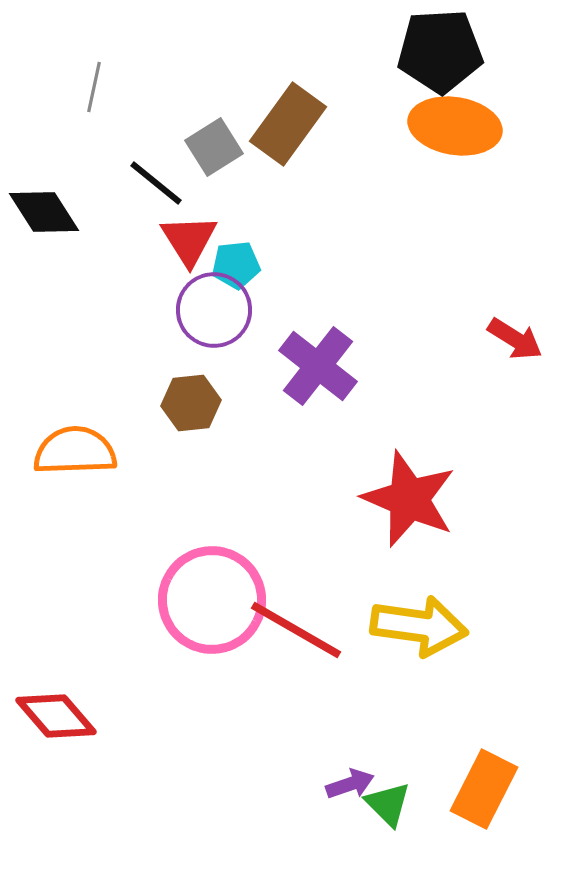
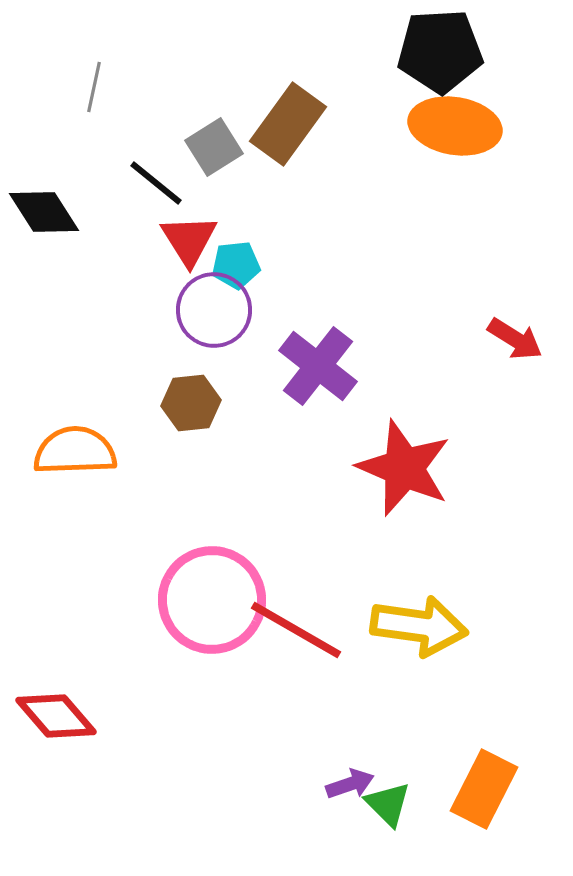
red star: moved 5 px left, 31 px up
